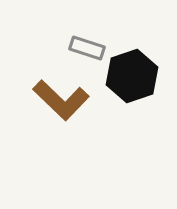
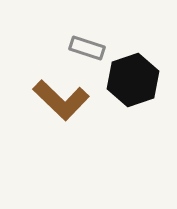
black hexagon: moved 1 px right, 4 px down
